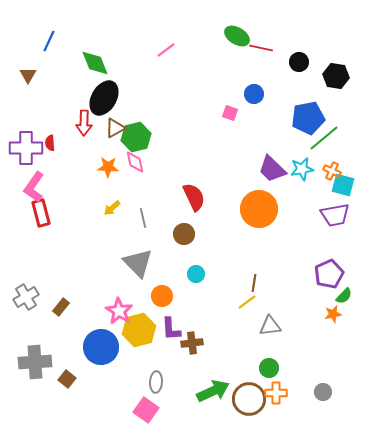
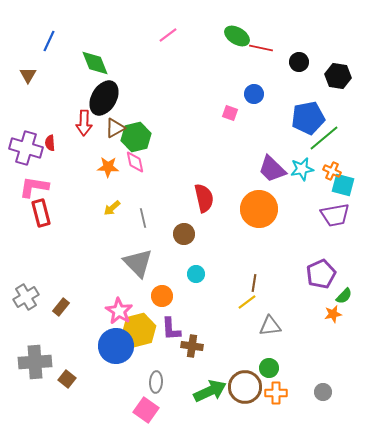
pink line at (166, 50): moved 2 px right, 15 px up
black hexagon at (336, 76): moved 2 px right
purple cross at (26, 148): rotated 16 degrees clockwise
pink L-shape at (34, 187): rotated 64 degrees clockwise
red semicircle at (194, 197): moved 10 px right, 1 px down; rotated 12 degrees clockwise
purple pentagon at (329, 274): moved 8 px left
brown cross at (192, 343): moved 3 px down; rotated 15 degrees clockwise
blue circle at (101, 347): moved 15 px right, 1 px up
green arrow at (213, 391): moved 3 px left
brown circle at (249, 399): moved 4 px left, 12 px up
